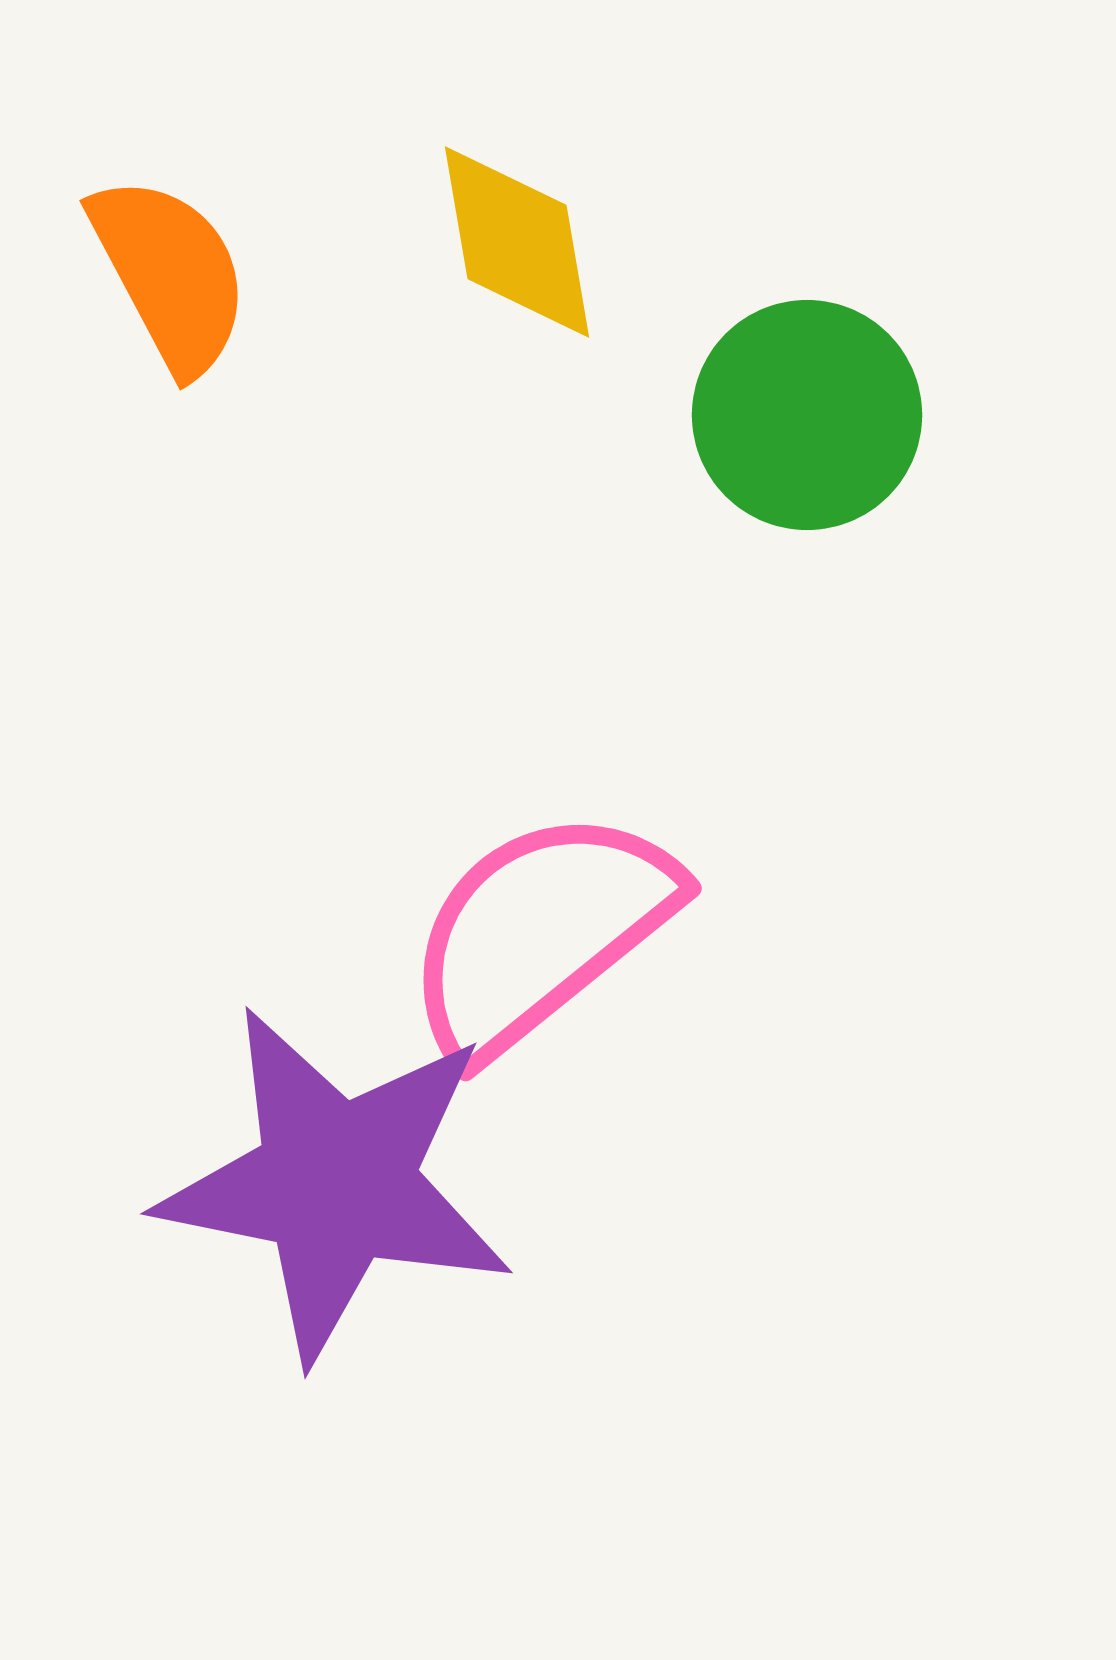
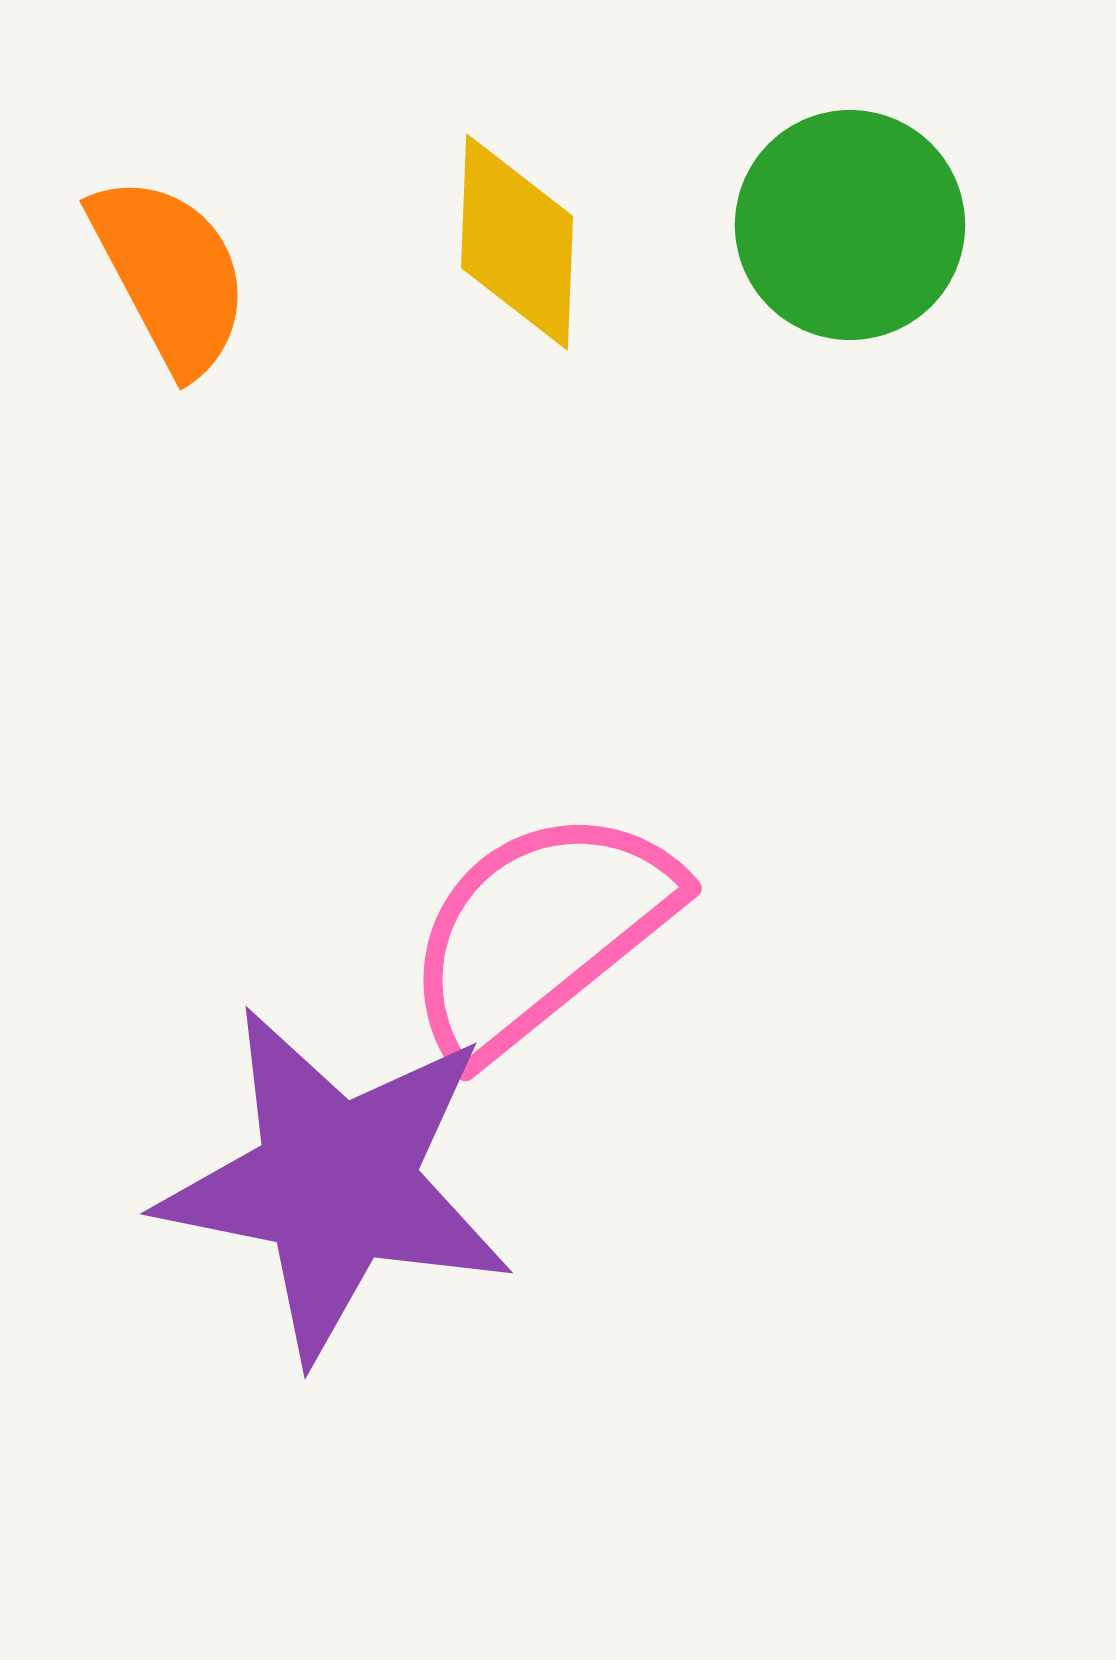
yellow diamond: rotated 12 degrees clockwise
green circle: moved 43 px right, 190 px up
